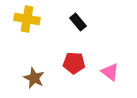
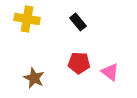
red pentagon: moved 5 px right
